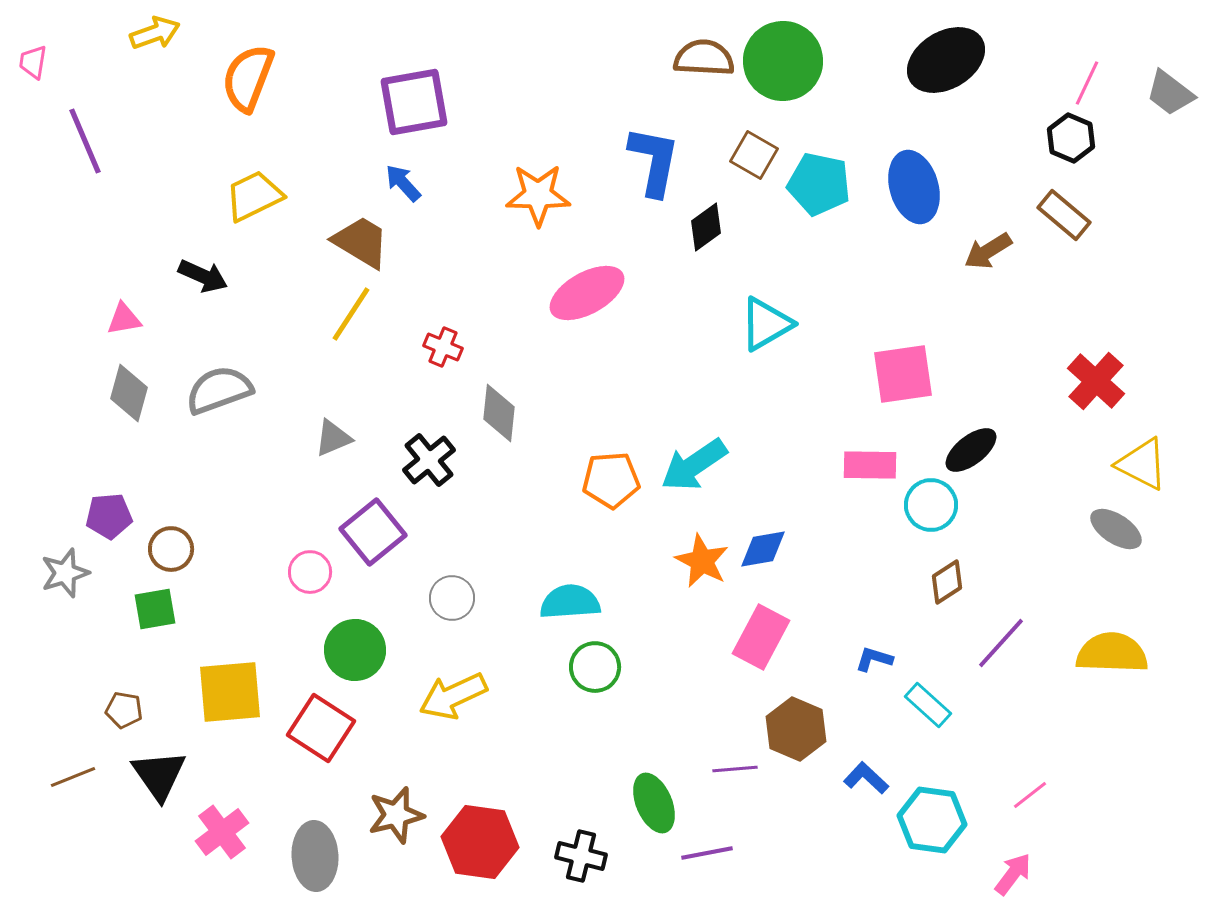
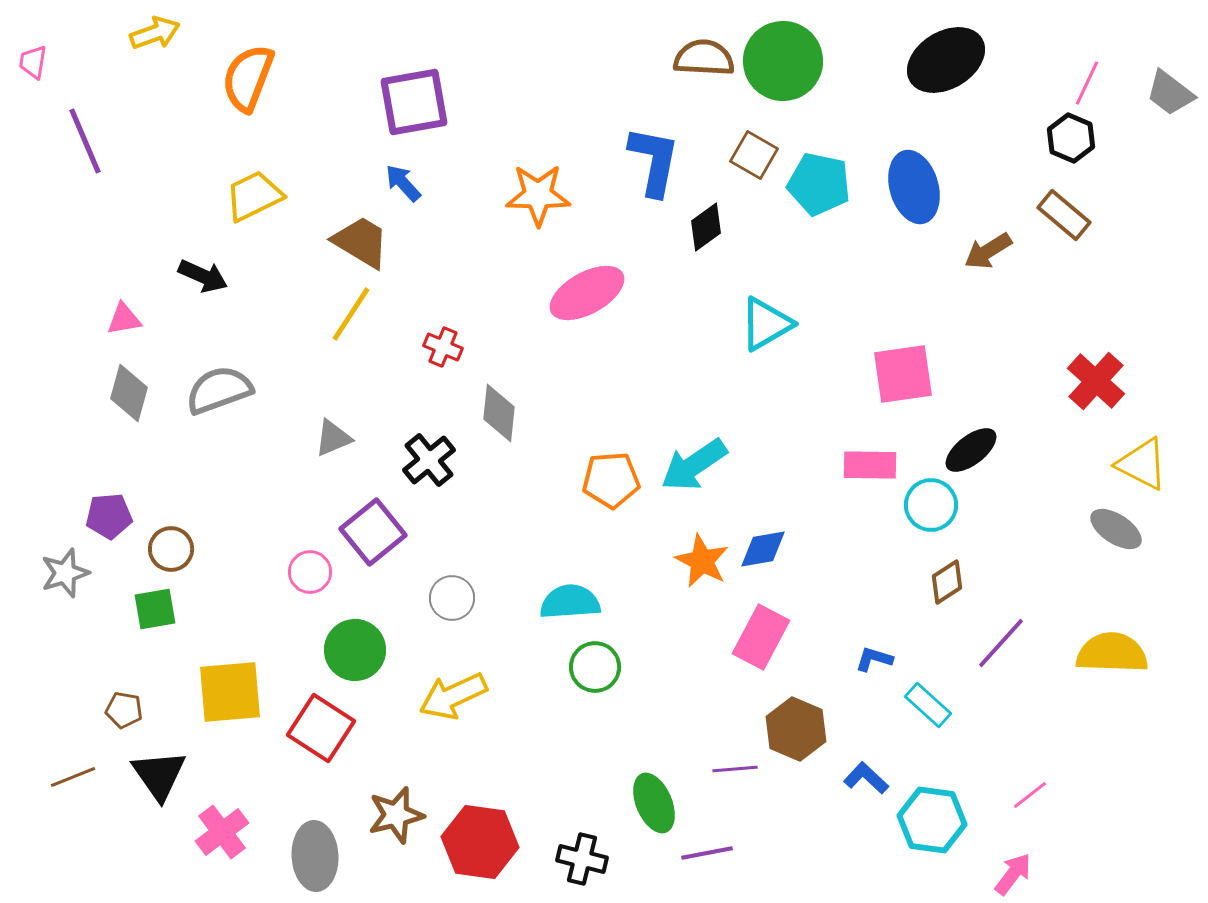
black cross at (581, 856): moved 1 px right, 3 px down
